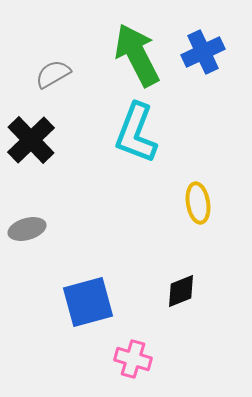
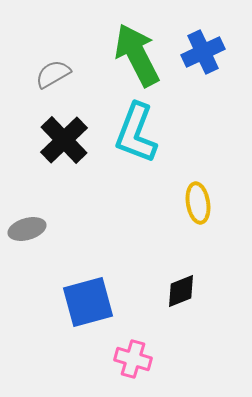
black cross: moved 33 px right
